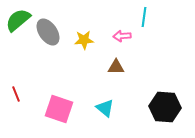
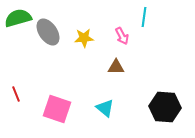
green semicircle: moved 2 px up; rotated 24 degrees clockwise
pink arrow: rotated 114 degrees counterclockwise
yellow star: moved 2 px up
pink square: moved 2 px left
